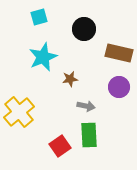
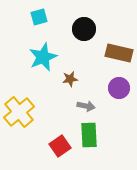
purple circle: moved 1 px down
